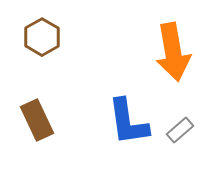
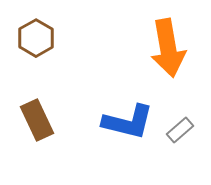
brown hexagon: moved 6 px left, 1 px down
orange arrow: moved 5 px left, 4 px up
blue L-shape: rotated 68 degrees counterclockwise
